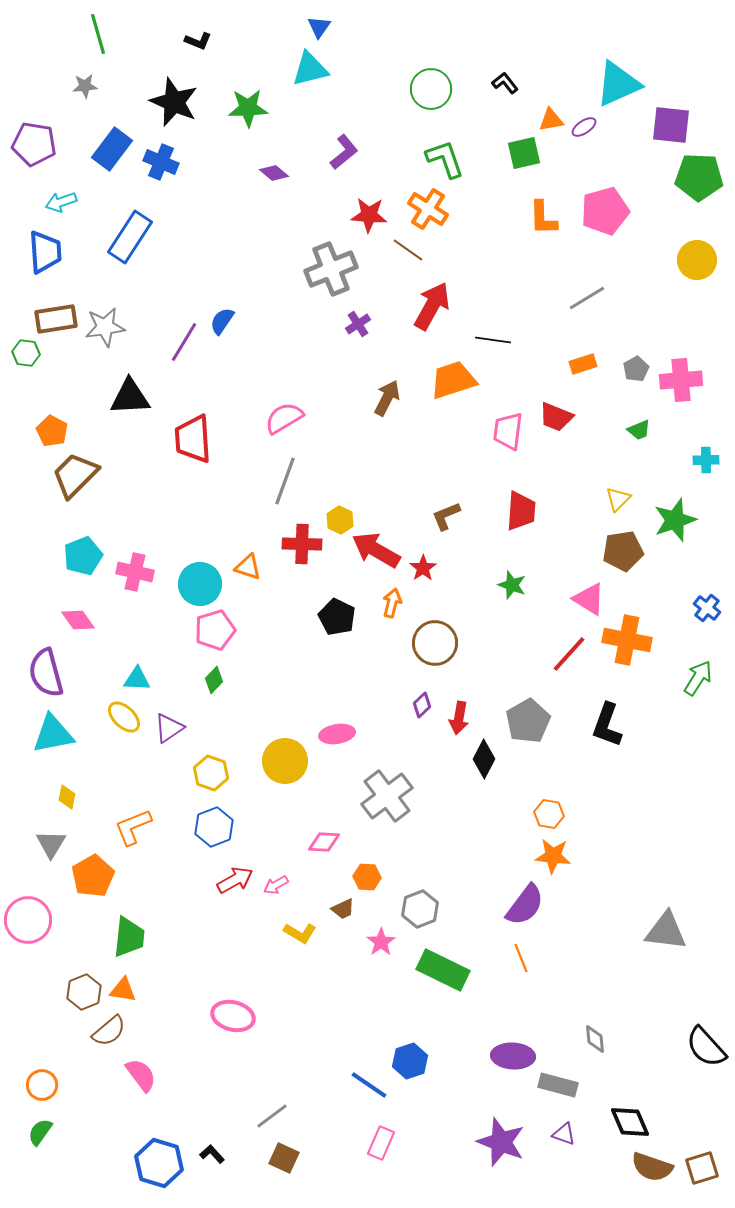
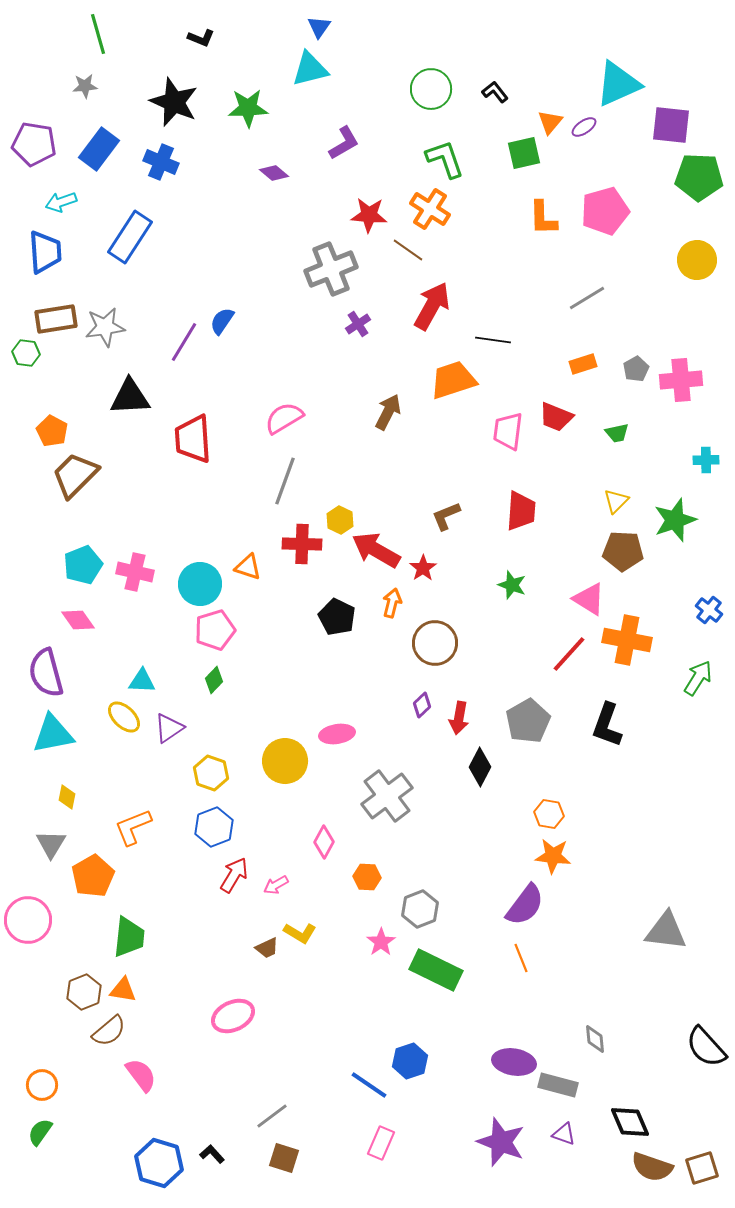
black L-shape at (198, 41): moved 3 px right, 3 px up
black L-shape at (505, 83): moved 10 px left, 9 px down
orange triangle at (551, 120): moved 1 px left, 2 px down; rotated 40 degrees counterclockwise
blue rectangle at (112, 149): moved 13 px left
purple L-shape at (344, 152): moved 9 px up; rotated 9 degrees clockwise
orange cross at (428, 209): moved 2 px right
brown arrow at (387, 398): moved 1 px right, 14 px down
green trapezoid at (639, 430): moved 22 px left, 3 px down; rotated 10 degrees clockwise
yellow triangle at (618, 499): moved 2 px left, 2 px down
brown pentagon at (623, 551): rotated 12 degrees clockwise
cyan pentagon at (83, 556): moved 9 px down
blue cross at (707, 608): moved 2 px right, 2 px down
cyan triangle at (137, 679): moved 5 px right, 2 px down
black diamond at (484, 759): moved 4 px left, 8 px down
pink diamond at (324, 842): rotated 64 degrees counterclockwise
red arrow at (235, 880): moved 1 px left, 5 px up; rotated 30 degrees counterclockwise
brown trapezoid at (343, 909): moved 76 px left, 39 px down
green rectangle at (443, 970): moved 7 px left
pink ellipse at (233, 1016): rotated 39 degrees counterclockwise
purple ellipse at (513, 1056): moved 1 px right, 6 px down; rotated 6 degrees clockwise
brown square at (284, 1158): rotated 8 degrees counterclockwise
